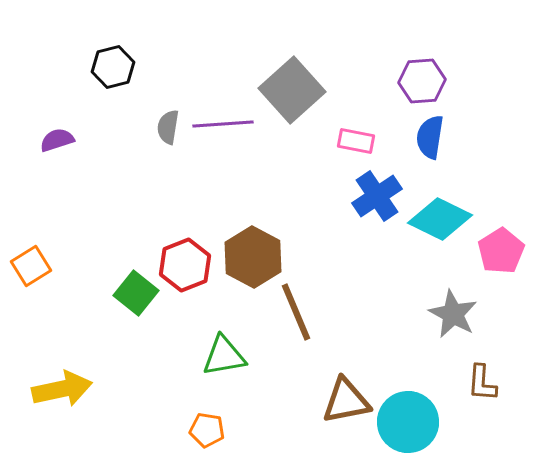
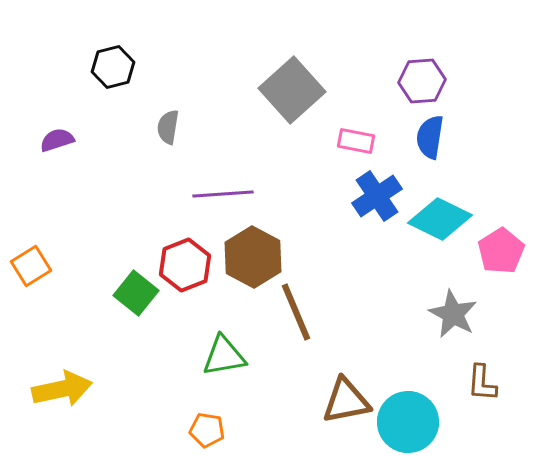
purple line: moved 70 px down
